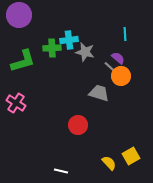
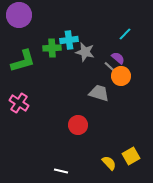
cyan line: rotated 48 degrees clockwise
pink cross: moved 3 px right
